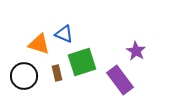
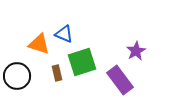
purple star: rotated 12 degrees clockwise
black circle: moved 7 px left
